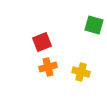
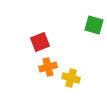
red square: moved 2 px left
yellow cross: moved 10 px left, 6 px down
